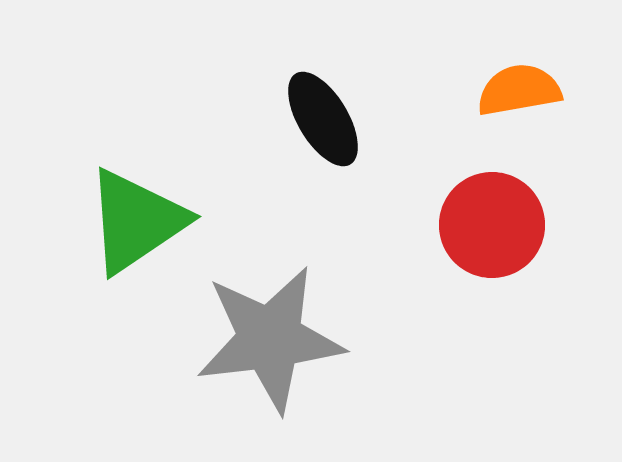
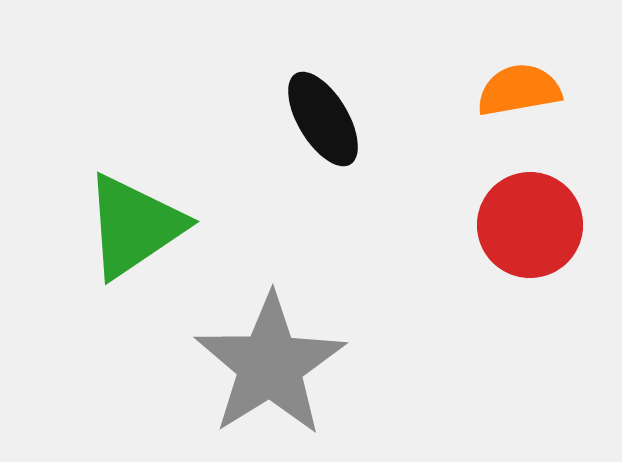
green triangle: moved 2 px left, 5 px down
red circle: moved 38 px right
gray star: moved 26 px down; rotated 25 degrees counterclockwise
